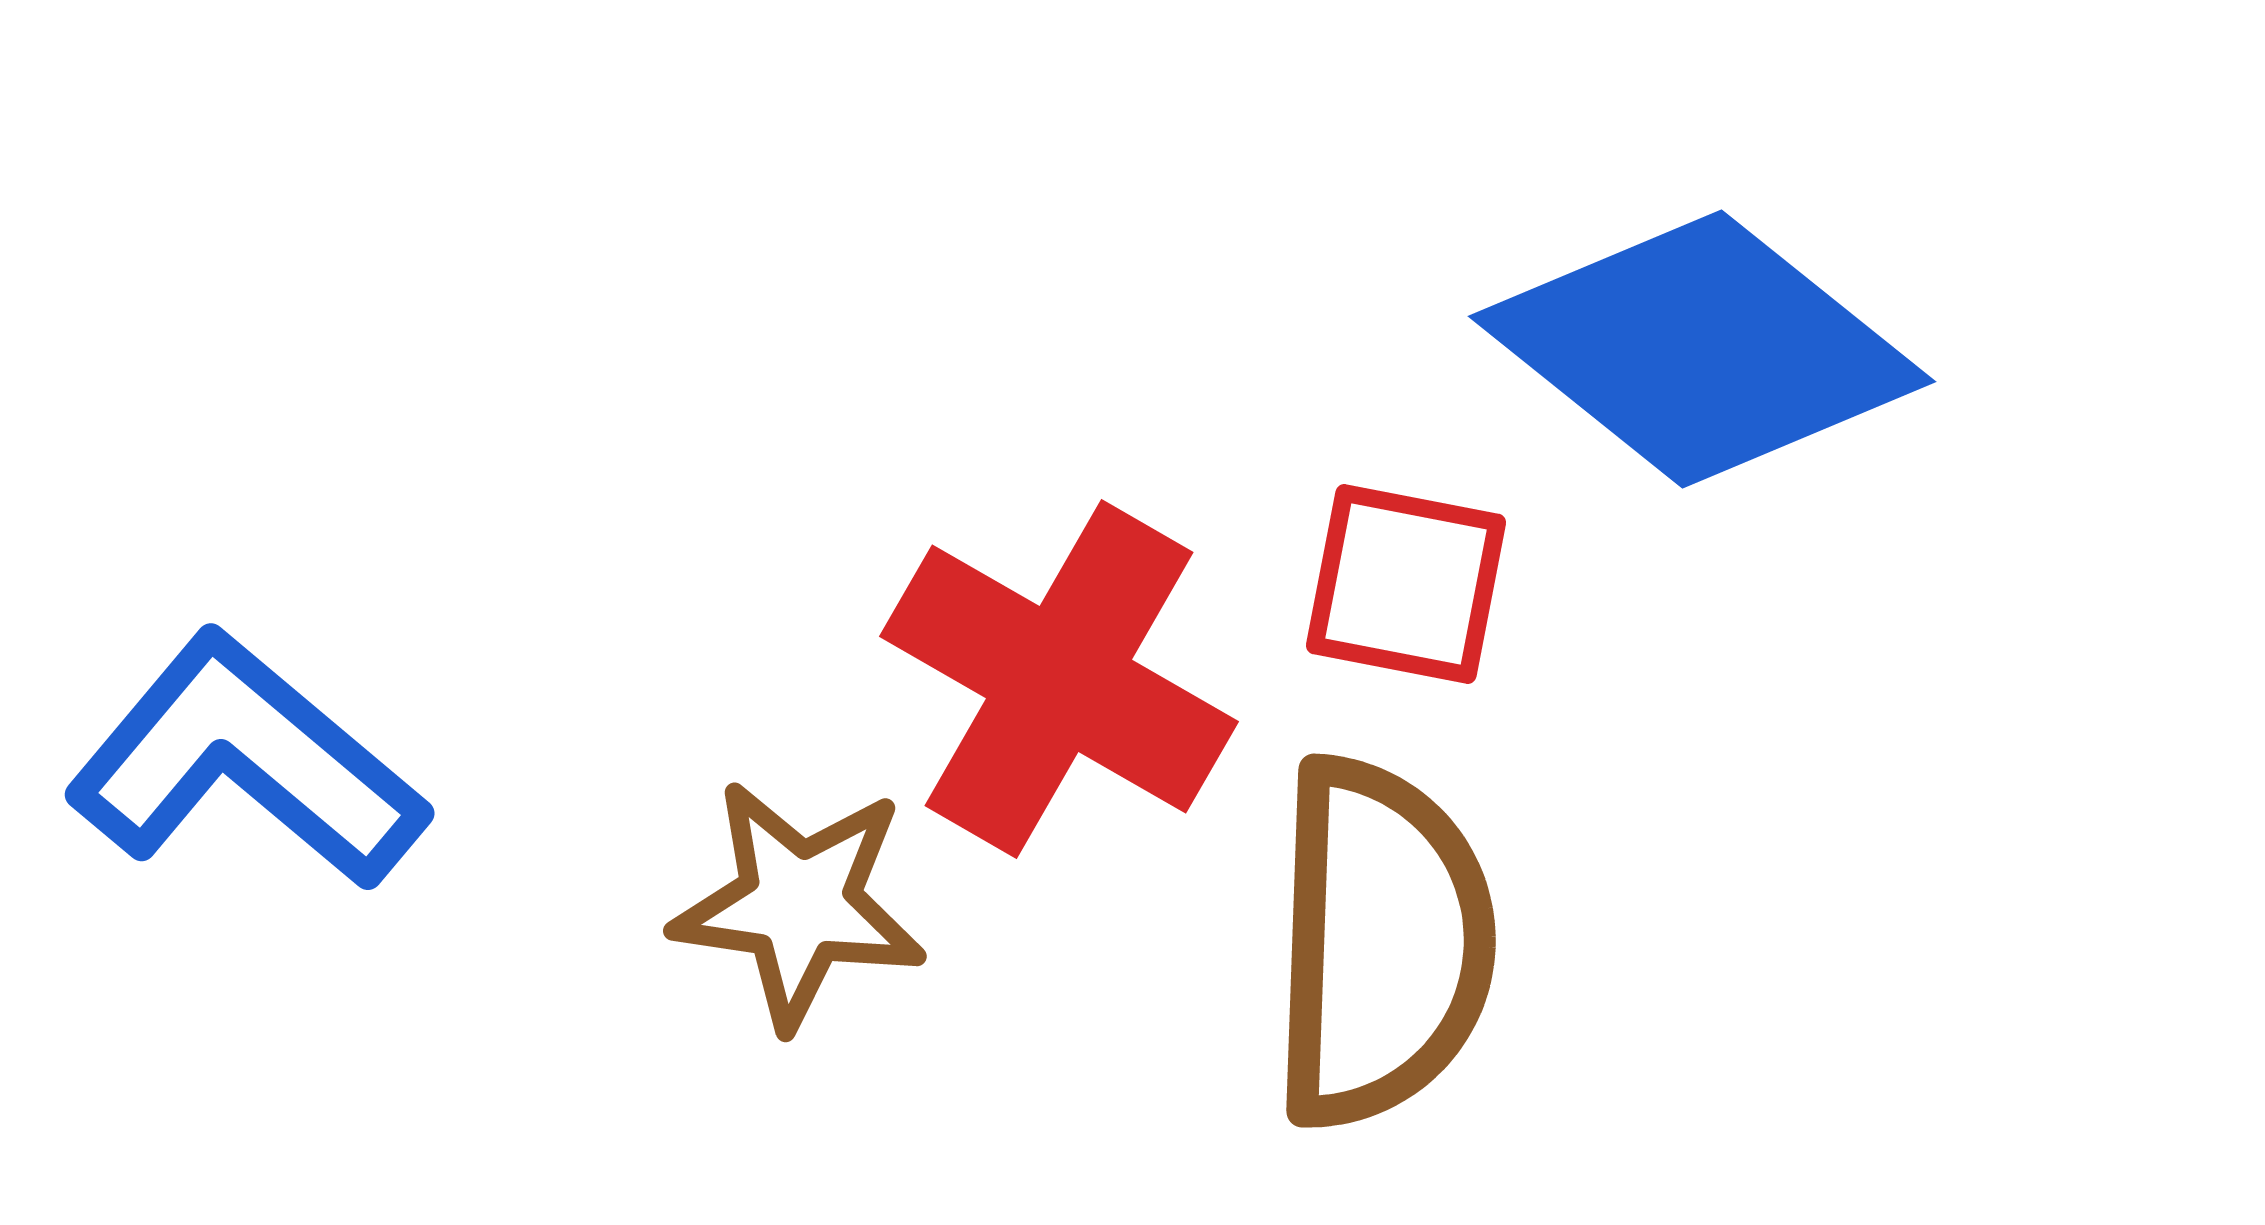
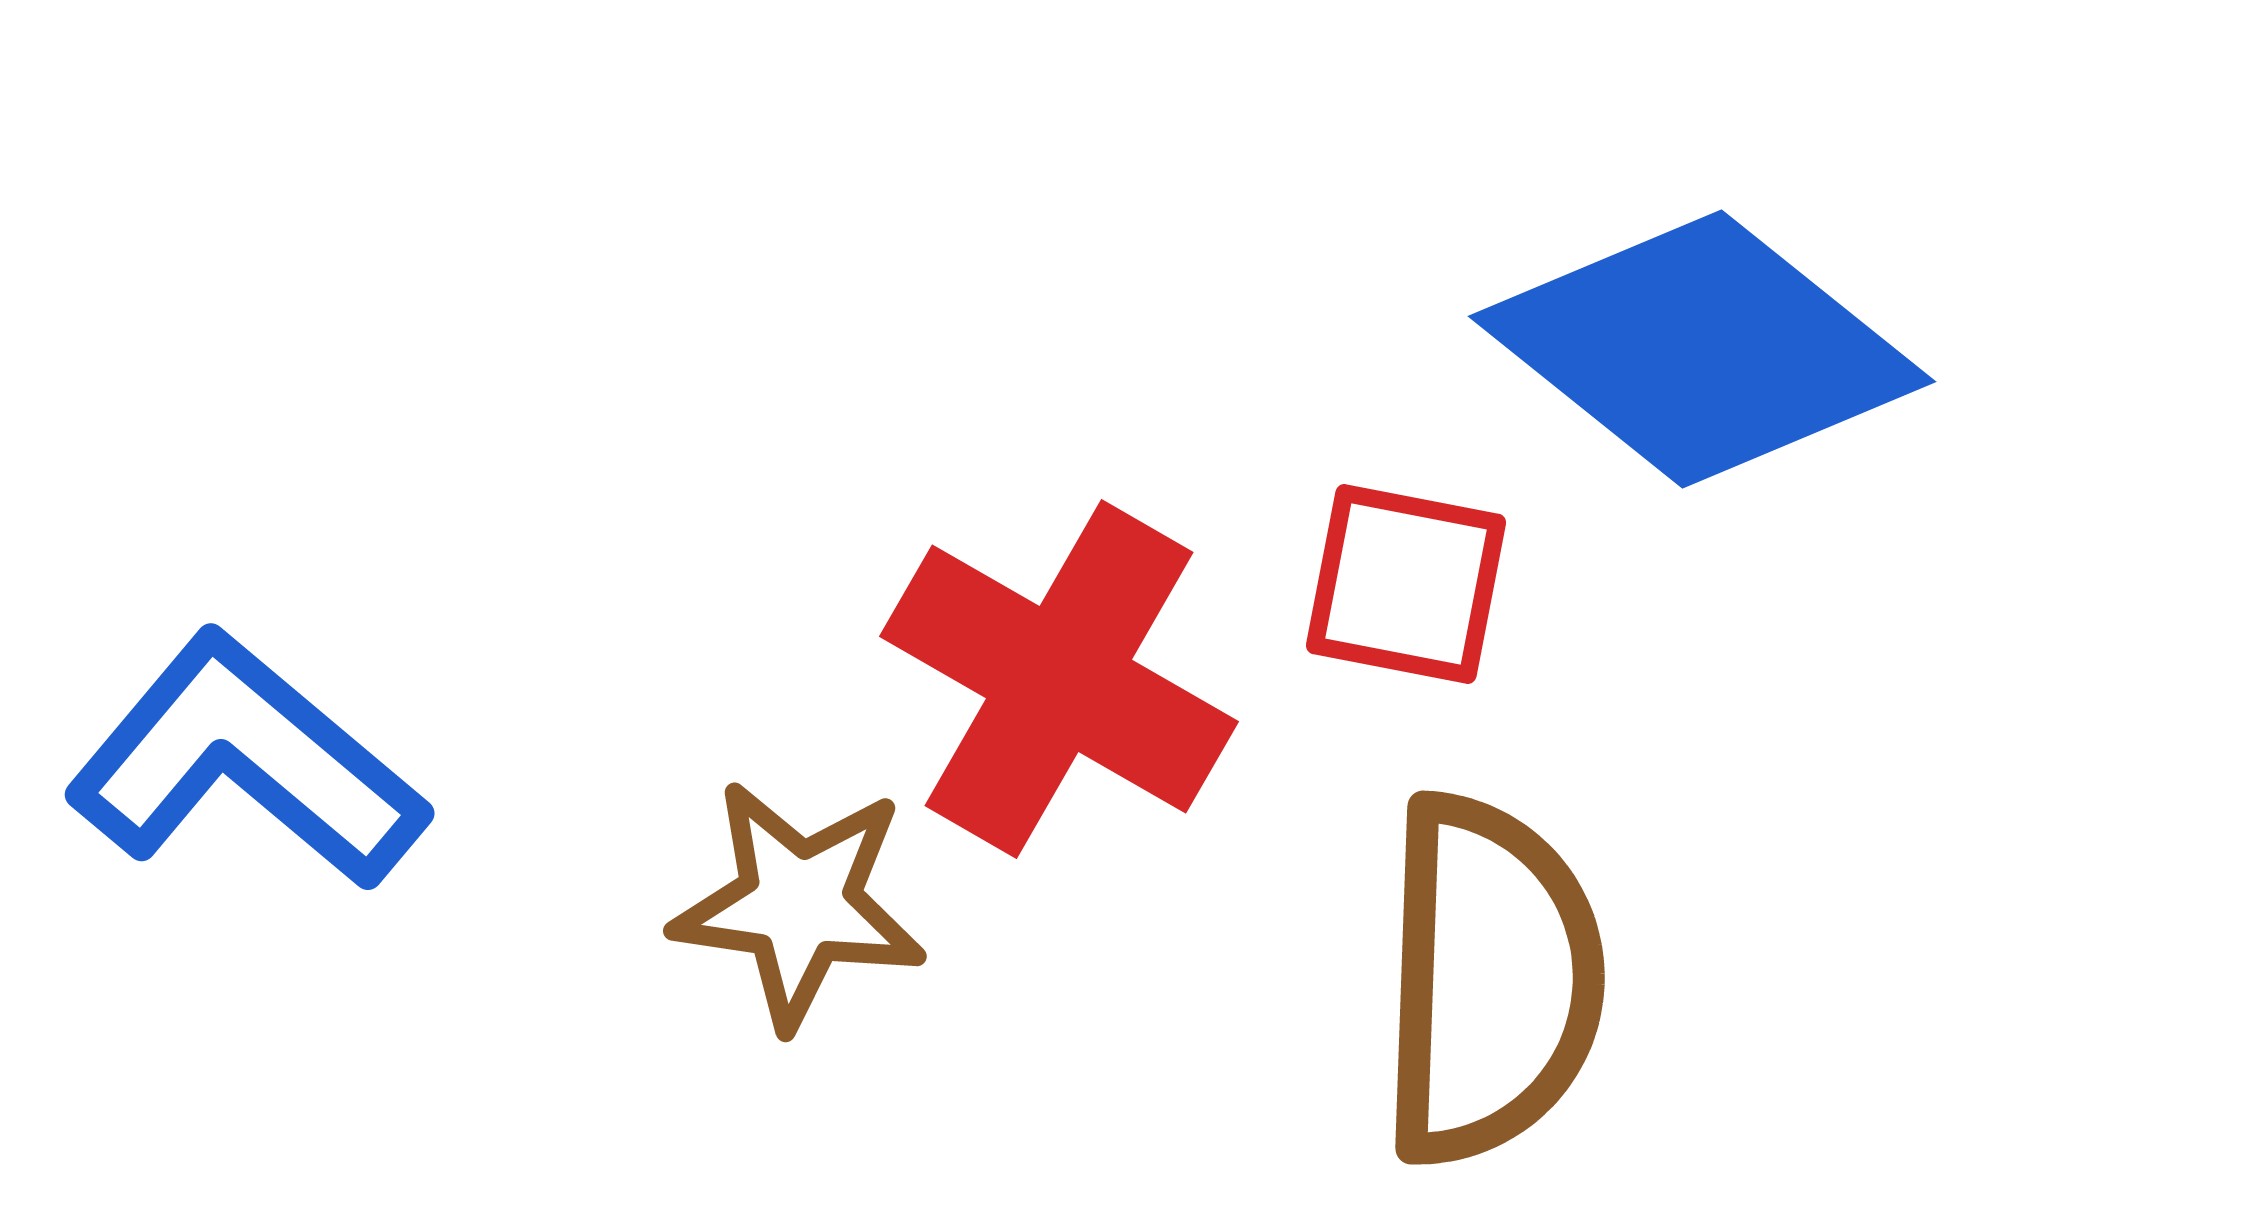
brown semicircle: moved 109 px right, 37 px down
